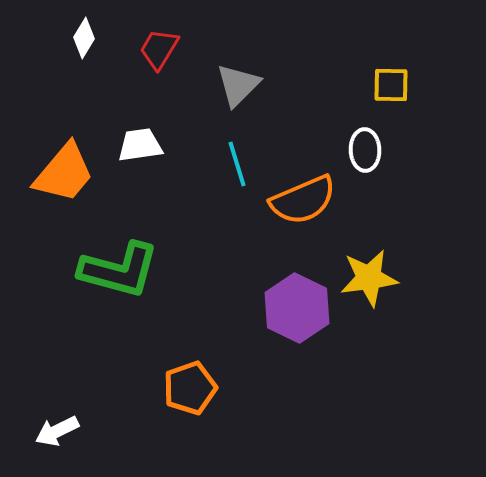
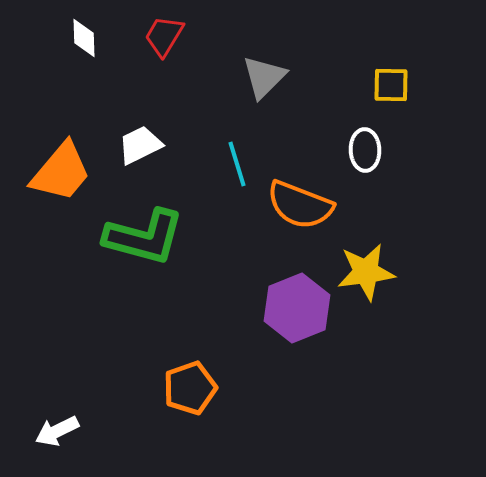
white diamond: rotated 33 degrees counterclockwise
red trapezoid: moved 5 px right, 13 px up
gray triangle: moved 26 px right, 8 px up
white trapezoid: rotated 18 degrees counterclockwise
orange trapezoid: moved 3 px left, 1 px up
orange semicircle: moved 3 px left, 5 px down; rotated 44 degrees clockwise
green L-shape: moved 25 px right, 33 px up
yellow star: moved 3 px left, 6 px up
purple hexagon: rotated 12 degrees clockwise
